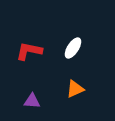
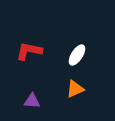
white ellipse: moved 4 px right, 7 px down
